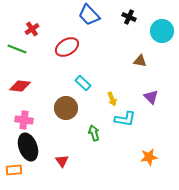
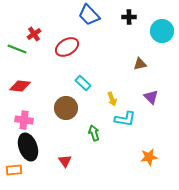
black cross: rotated 24 degrees counterclockwise
red cross: moved 2 px right, 5 px down
brown triangle: moved 3 px down; rotated 24 degrees counterclockwise
red triangle: moved 3 px right
